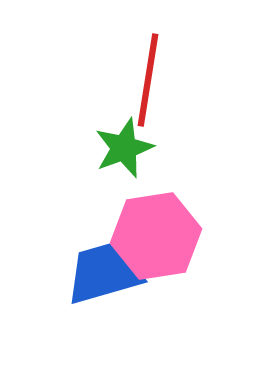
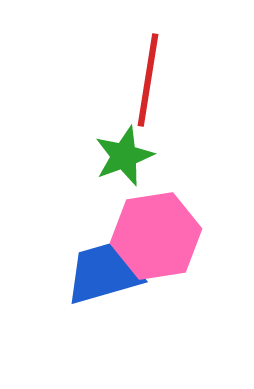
green star: moved 8 px down
